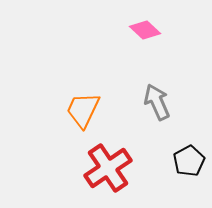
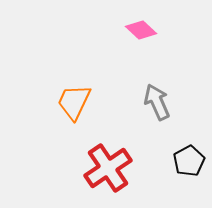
pink diamond: moved 4 px left
orange trapezoid: moved 9 px left, 8 px up
